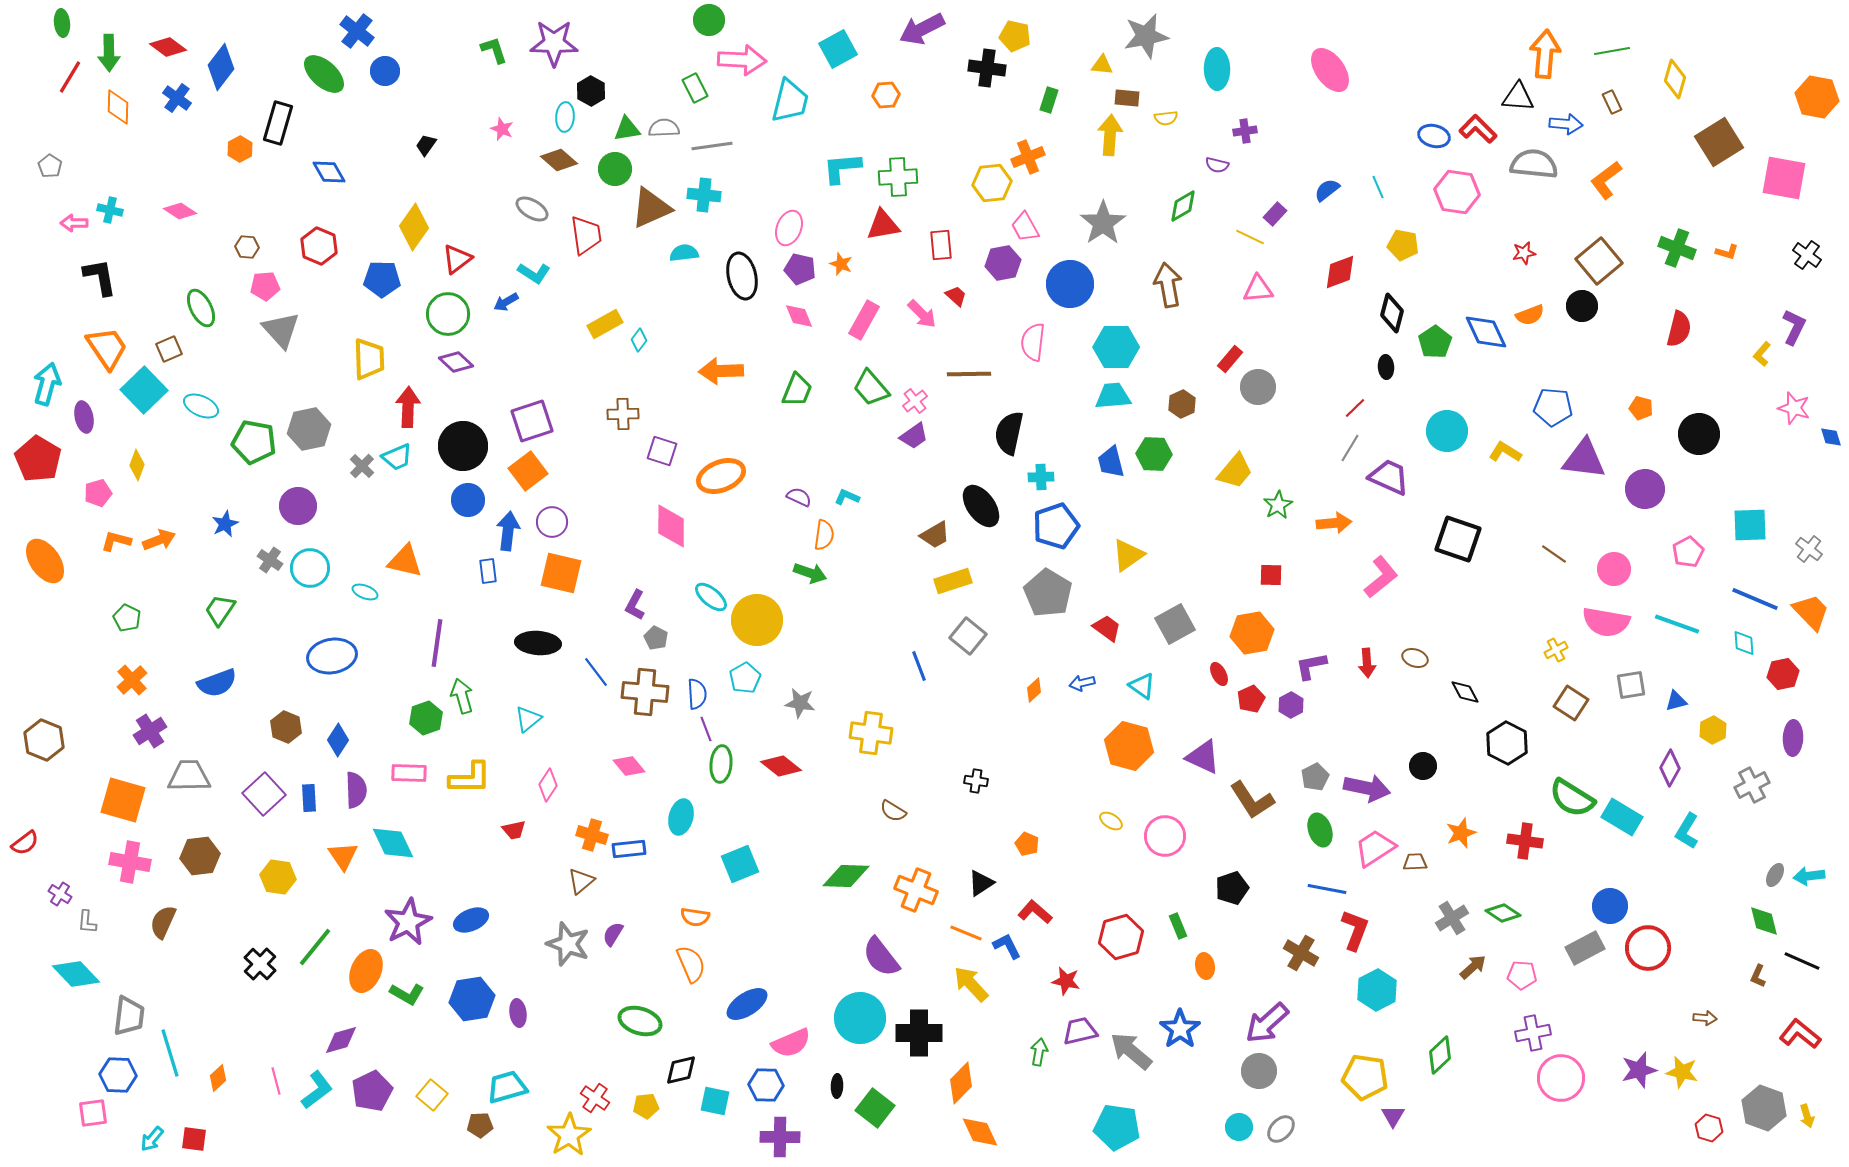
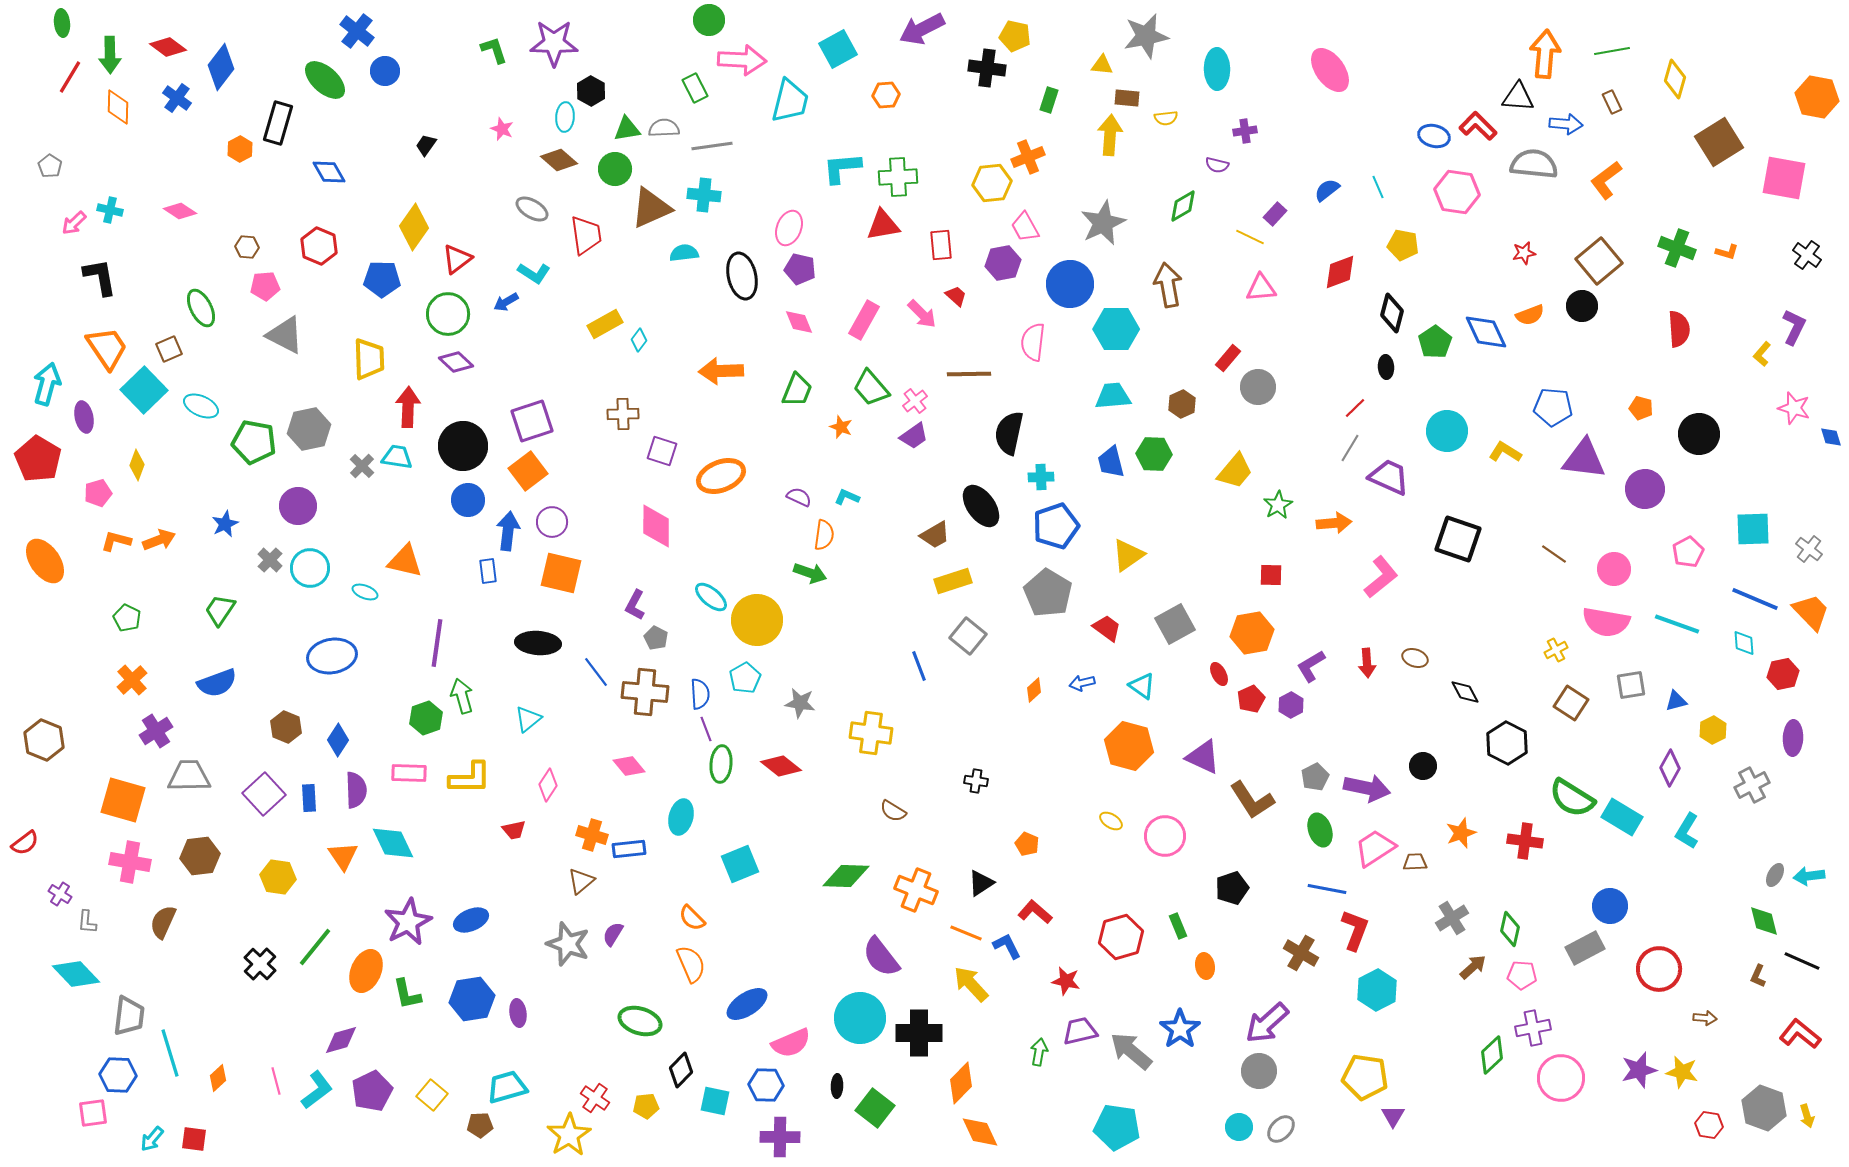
green arrow at (109, 53): moved 1 px right, 2 px down
green ellipse at (324, 74): moved 1 px right, 6 px down
red L-shape at (1478, 129): moved 3 px up
pink arrow at (74, 223): rotated 44 degrees counterclockwise
gray star at (1103, 223): rotated 9 degrees clockwise
orange star at (841, 264): moved 163 px down
pink triangle at (1258, 289): moved 3 px right, 1 px up
pink diamond at (799, 316): moved 6 px down
red semicircle at (1679, 329): rotated 18 degrees counterclockwise
gray triangle at (281, 330): moved 4 px right, 5 px down; rotated 21 degrees counterclockwise
cyan hexagon at (1116, 347): moved 18 px up
red rectangle at (1230, 359): moved 2 px left, 1 px up
cyan trapezoid at (397, 457): rotated 148 degrees counterclockwise
cyan square at (1750, 525): moved 3 px right, 4 px down
pink diamond at (671, 526): moved 15 px left
gray cross at (270, 560): rotated 10 degrees clockwise
purple L-shape at (1311, 666): rotated 20 degrees counterclockwise
blue semicircle at (697, 694): moved 3 px right
purple cross at (150, 731): moved 6 px right
green diamond at (1503, 913): moved 7 px right, 16 px down; rotated 68 degrees clockwise
orange semicircle at (695, 917): moved 3 px left, 1 px down; rotated 36 degrees clockwise
red circle at (1648, 948): moved 11 px right, 21 px down
green L-shape at (407, 994): rotated 48 degrees clockwise
purple cross at (1533, 1033): moved 5 px up
green diamond at (1440, 1055): moved 52 px right
black diamond at (681, 1070): rotated 32 degrees counterclockwise
red hexagon at (1709, 1128): moved 3 px up; rotated 8 degrees counterclockwise
